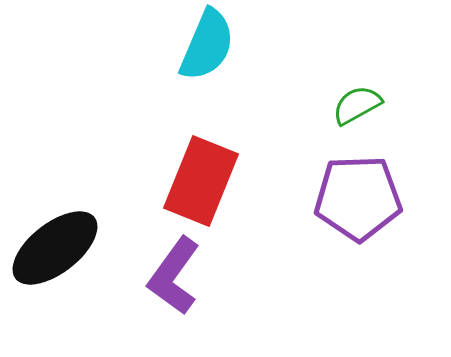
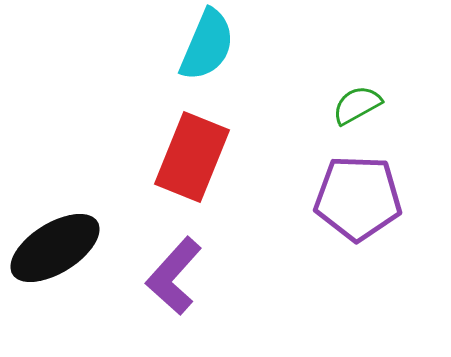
red rectangle: moved 9 px left, 24 px up
purple pentagon: rotated 4 degrees clockwise
black ellipse: rotated 6 degrees clockwise
purple L-shape: rotated 6 degrees clockwise
